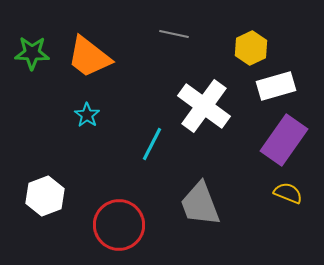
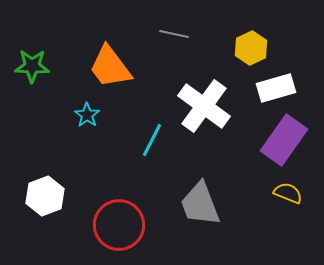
green star: moved 13 px down
orange trapezoid: moved 21 px right, 10 px down; rotated 15 degrees clockwise
white rectangle: moved 2 px down
cyan line: moved 4 px up
